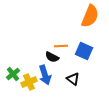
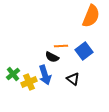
orange semicircle: moved 1 px right
blue square: rotated 30 degrees clockwise
